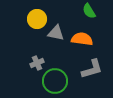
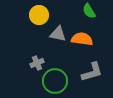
yellow circle: moved 2 px right, 4 px up
gray triangle: moved 2 px right, 1 px down
gray L-shape: moved 3 px down
